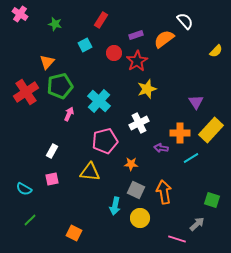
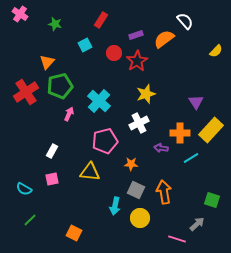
yellow star: moved 1 px left, 5 px down
